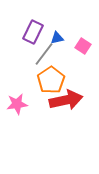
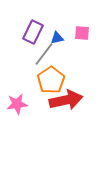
pink square: moved 1 px left, 13 px up; rotated 28 degrees counterclockwise
